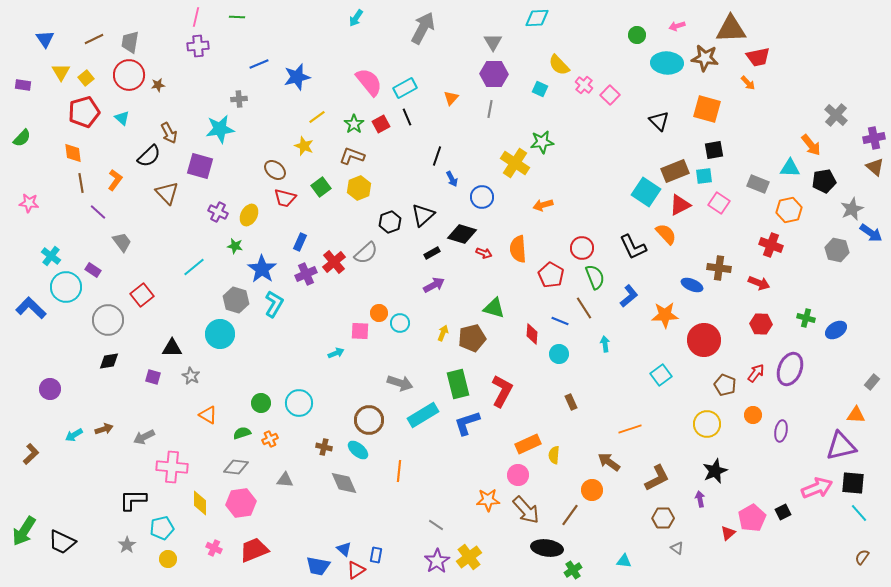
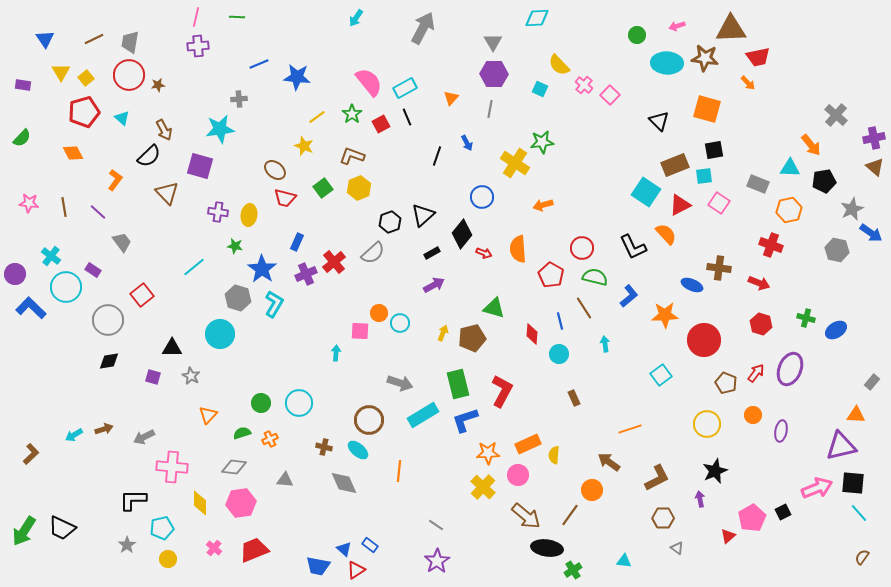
blue star at (297, 77): rotated 20 degrees clockwise
green star at (354, 124): moved 2 px left, 10 px up
brown arrow at (169, 133): moved 5 px left, 3 px up
orange diamond at (73, 153): rotated 20 degrees counterclockwise
brown rectangle at (675, 171): moved 6 px up
blue arrow at (452, 179): moved 15 px right, 36 px up
brown line at (81, 183): moved 17 px left, 24 px down
green square at (321, 187): moved 2 px right, 1 px down
purple cross at (218, 212): rotated 18 degrees counterclockwise
yellow ellipse at (249, 215): rotated 20 degrees counterclockwise
black diamond at (462, 234): rotated 68 degrees counterclockwise
blue rectangle at (300, 242): moved 3 px left
gray semicircle at (366, 253): moved 7 px right
green semicircle at (595, 277): rotated 55 degrees counterclockwise
gray hexagon at (236, 300): moved 2 px right, 2 px up
blue line at (560, 321): rotated 54 degrees clockwise
red hexagon at (761, 324): rotated 15 degrees clockwise
cyan arrow at (336, 353): rotated 63 degrees counterclockwise
brown pentagon at (725, 385): moved 1 px right, 2 px up
purple circle at (50, 389): moved 35 px left, 115 px up
brown rectangle at (571, 402): moved 3 px right, 4 px up
orange triangle at (208, 415): rotated 42 degrees clockwise
blue L-shape at (467, 423): moved 2 px left, 3 px up
gray diamond at (236, 467): moved 2 px left
orange star at (488, 500): moved 47 px up
brown arrow at (526, 510): moved 6 px down; rotated 8 degrees counterclockwise
red triangle at (728, 533): moved 3 px down
black trapezoid at (62, 542): moved 14 px up
pink cross at (214, 548): rotated 14 degrees clockwise
blue rectangle at (376, 555): moved 6 px left, 10 px up; rotated 63 degrees counterclockwise
yellow cross at (469, 557): moved 14 px right, 70 px up; rotated 10 degrees counterclockwise
